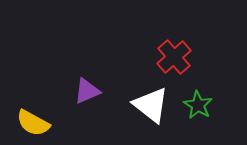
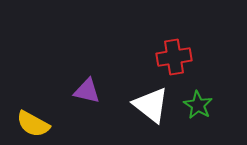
red cross: rotated 32 degrees clockwise
purple triangle: rotated 36 degrees clockwise
yellow semicircle: moved 1 px down
